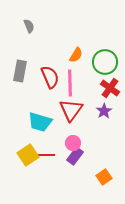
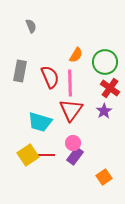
gray semicircle: moved 2 px right
